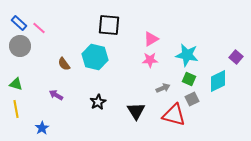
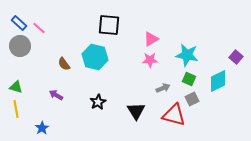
green triangle: moved 3 px down
